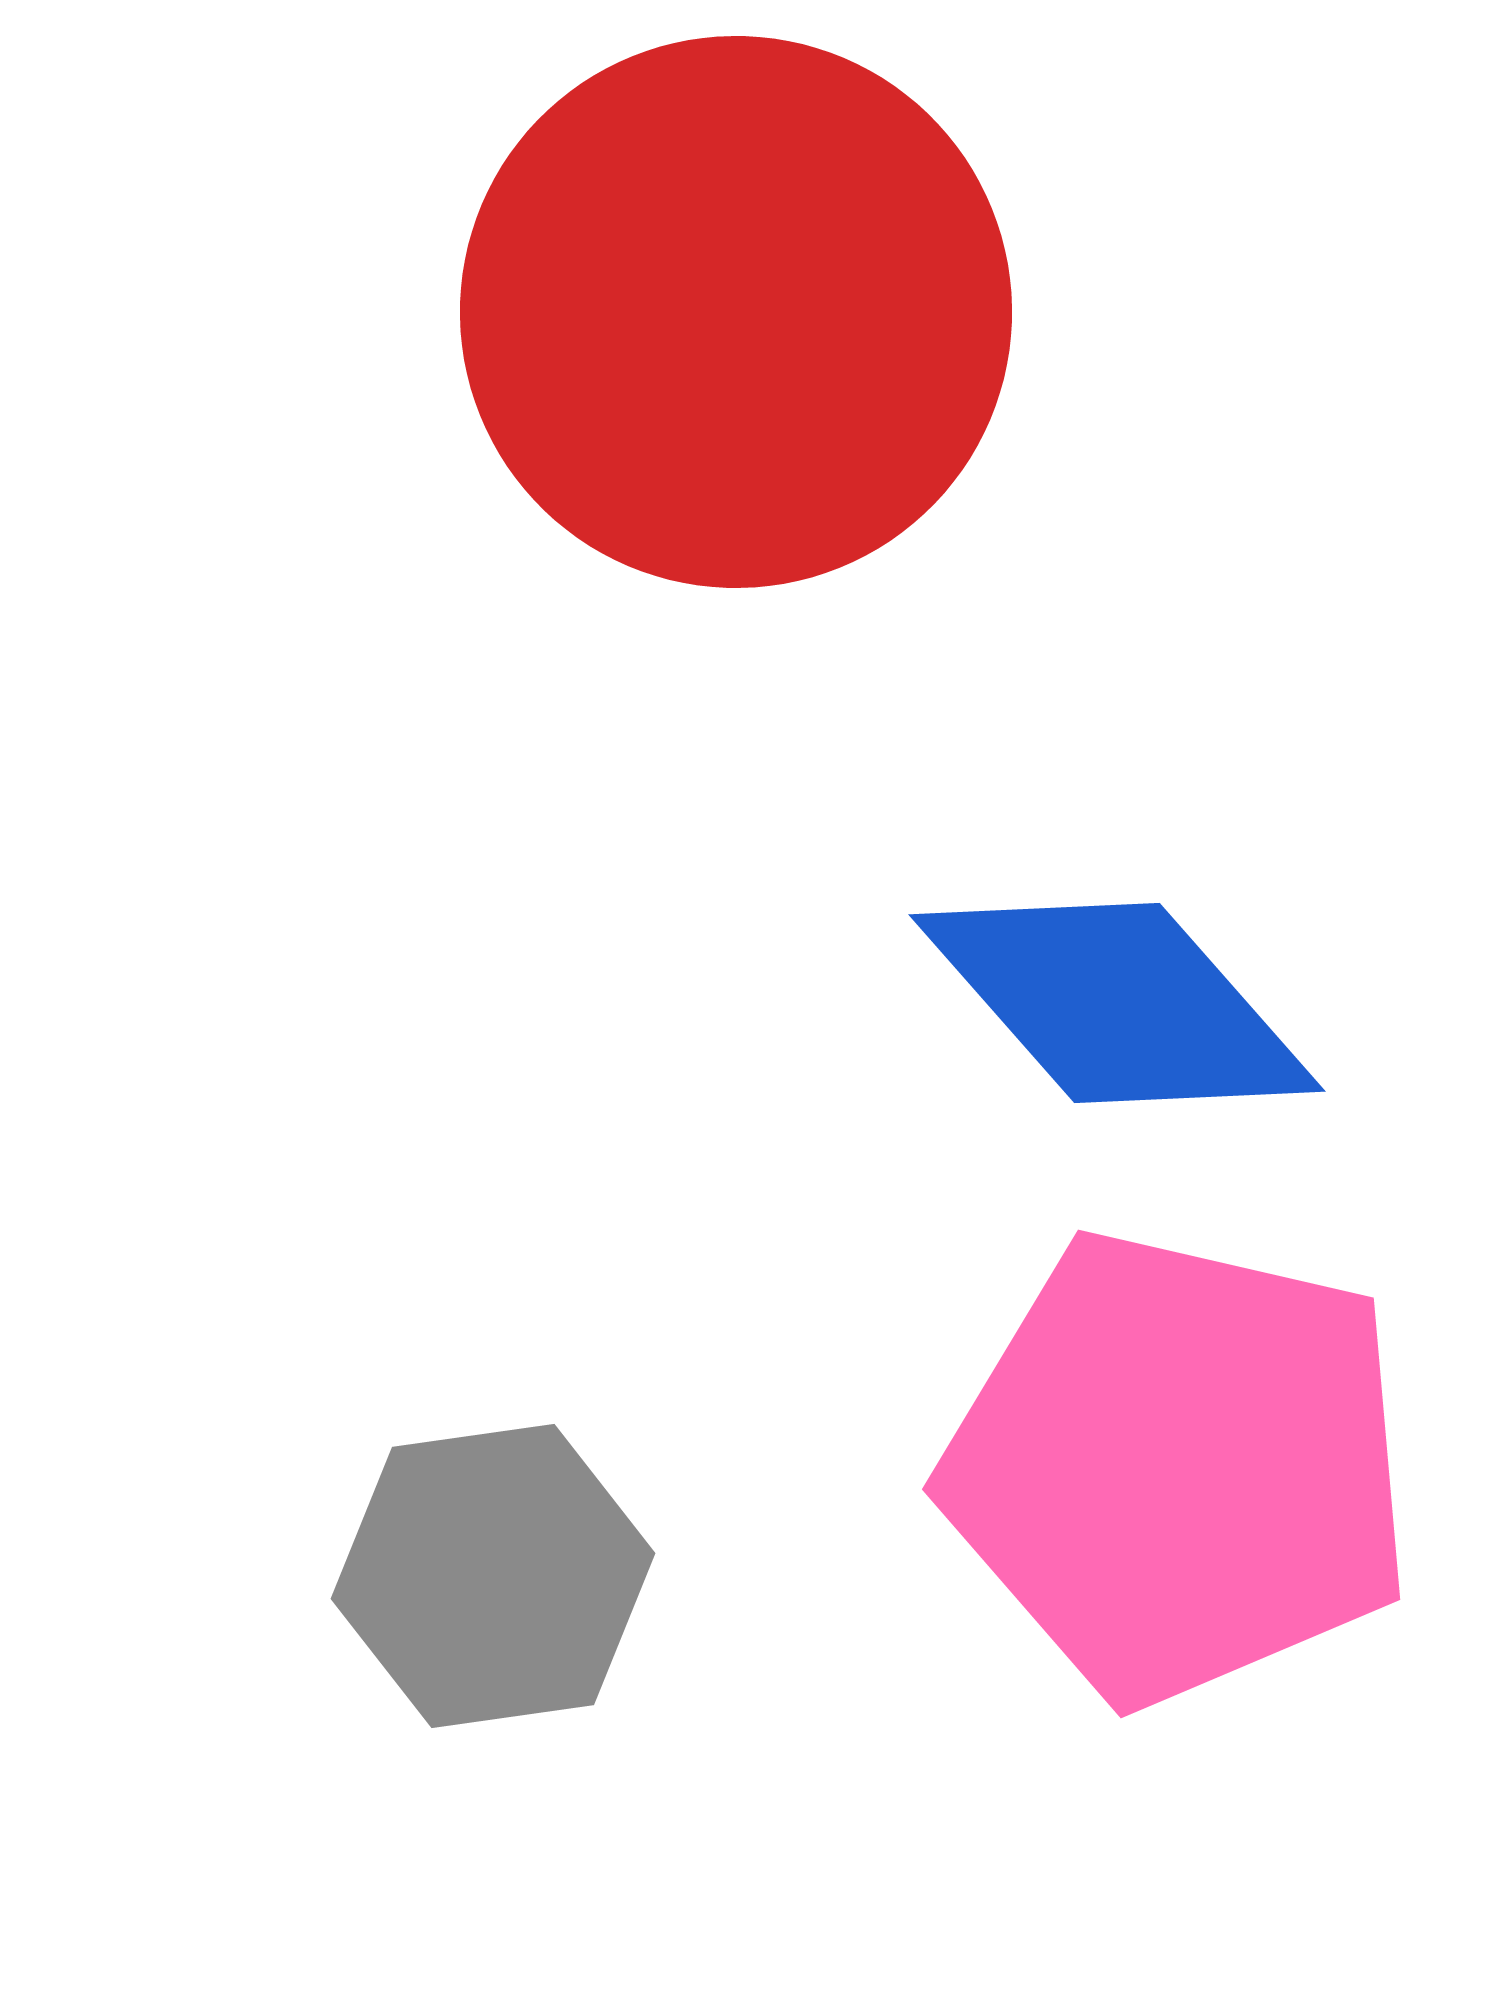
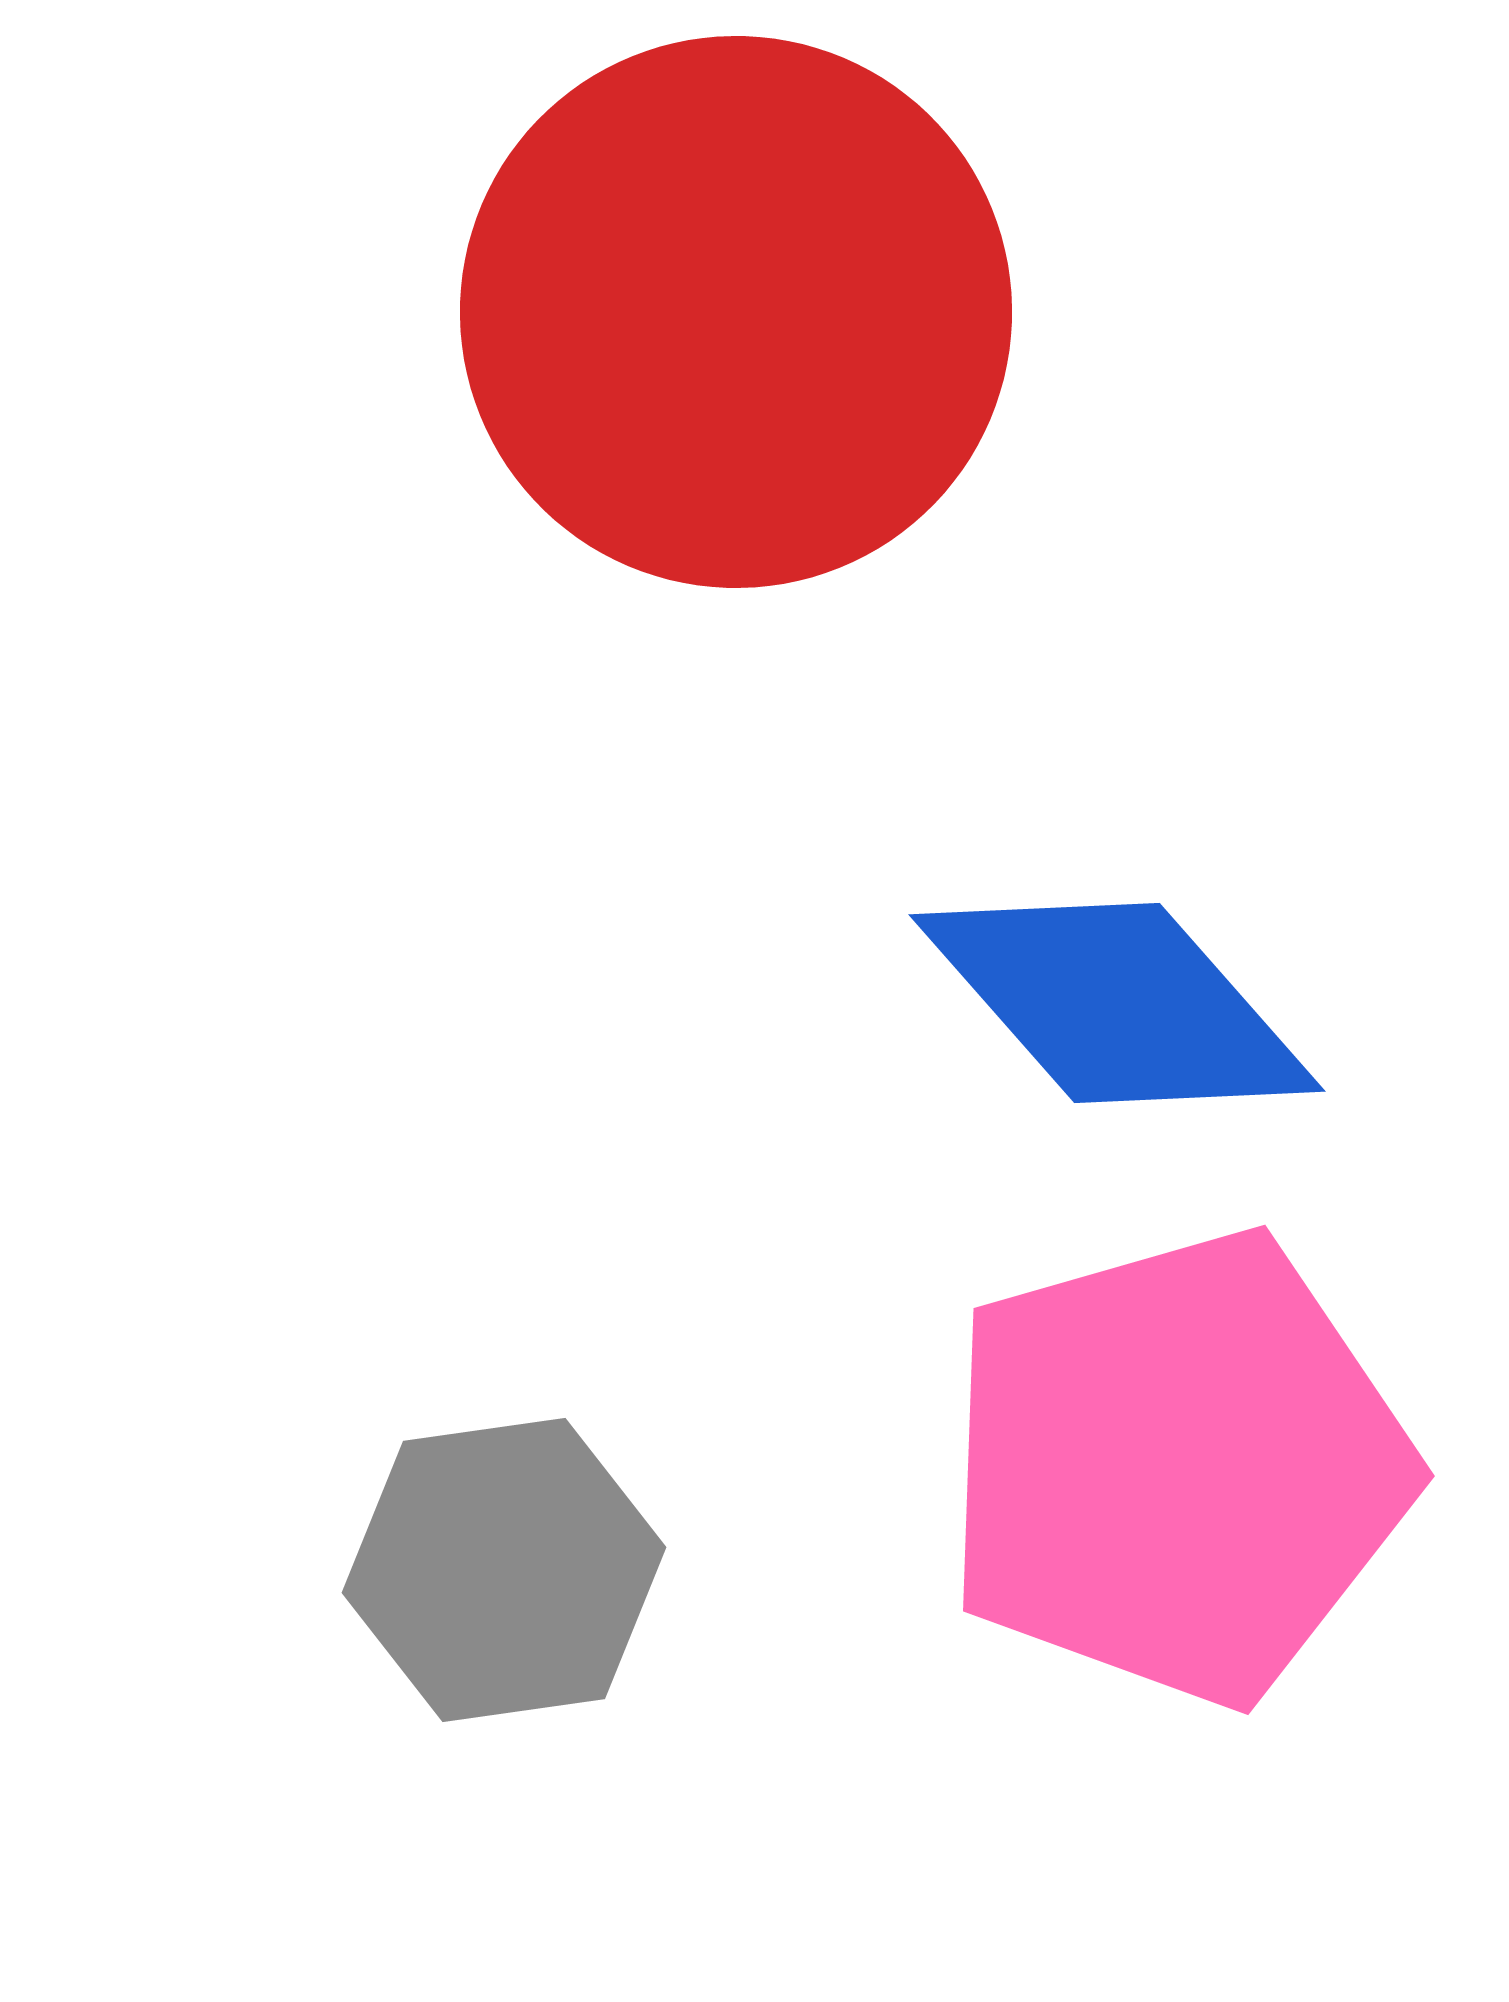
pink pentagon: moved 2 px left; rotated 29 degrees counterclockwise
gray hexagon: moved 11 px right, 6 px up
